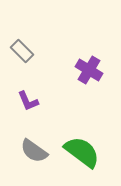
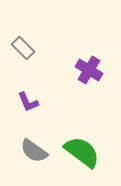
gray rectangle: moved 1 px right, 3 px up
purple L-shape: moved 1 px down
